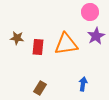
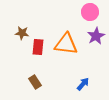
brown star: moved 5 px right, 5 px up
orange triangle: rotated 15 degrees clockwise
blue arrow: rotated 32 degrees clockwise
brown rectangle: moved 5 px left, 6 px up; rotated 64 degrees counterclockwise
